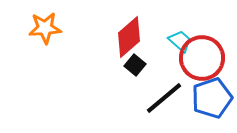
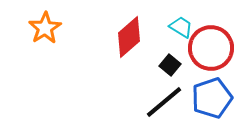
orange star: rotated 28 degrees counterclockwise
cyan trapezoid: moved 1 px right, 14 px up; rotated 10 degrees counterclockwise
red circle: moved 9 px right, 10 px up
black square: moved 35 px right
black line: moved 4 px down
